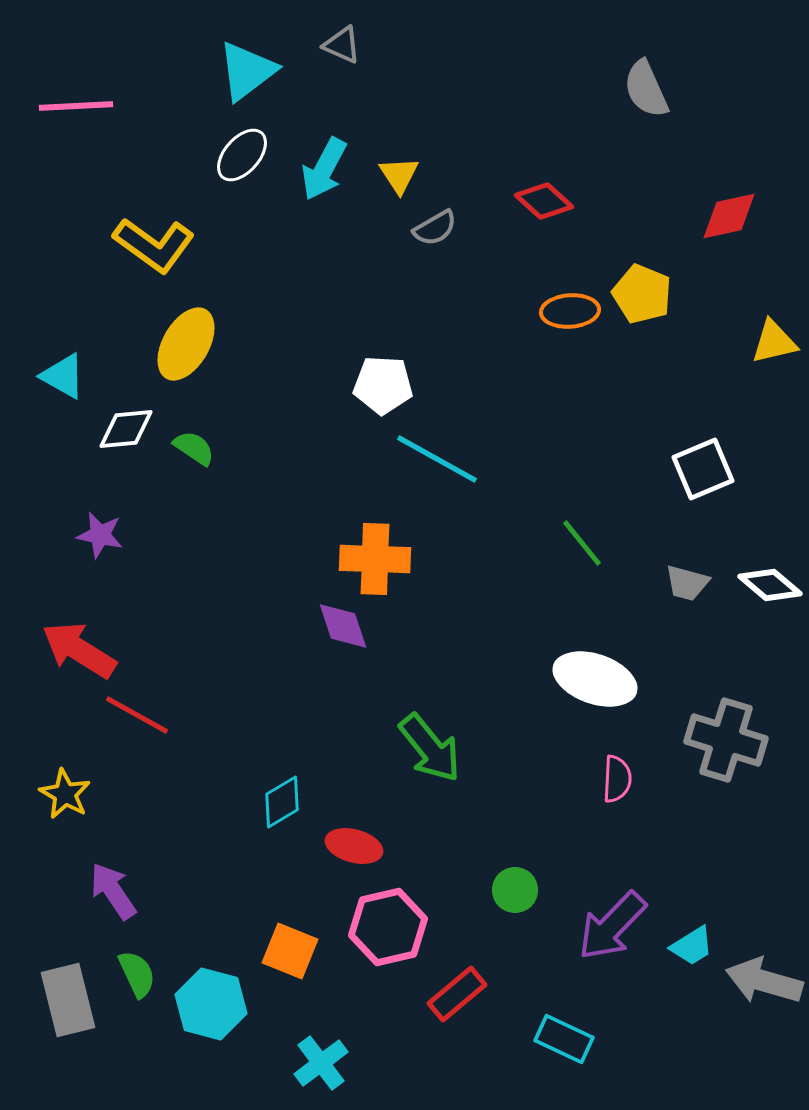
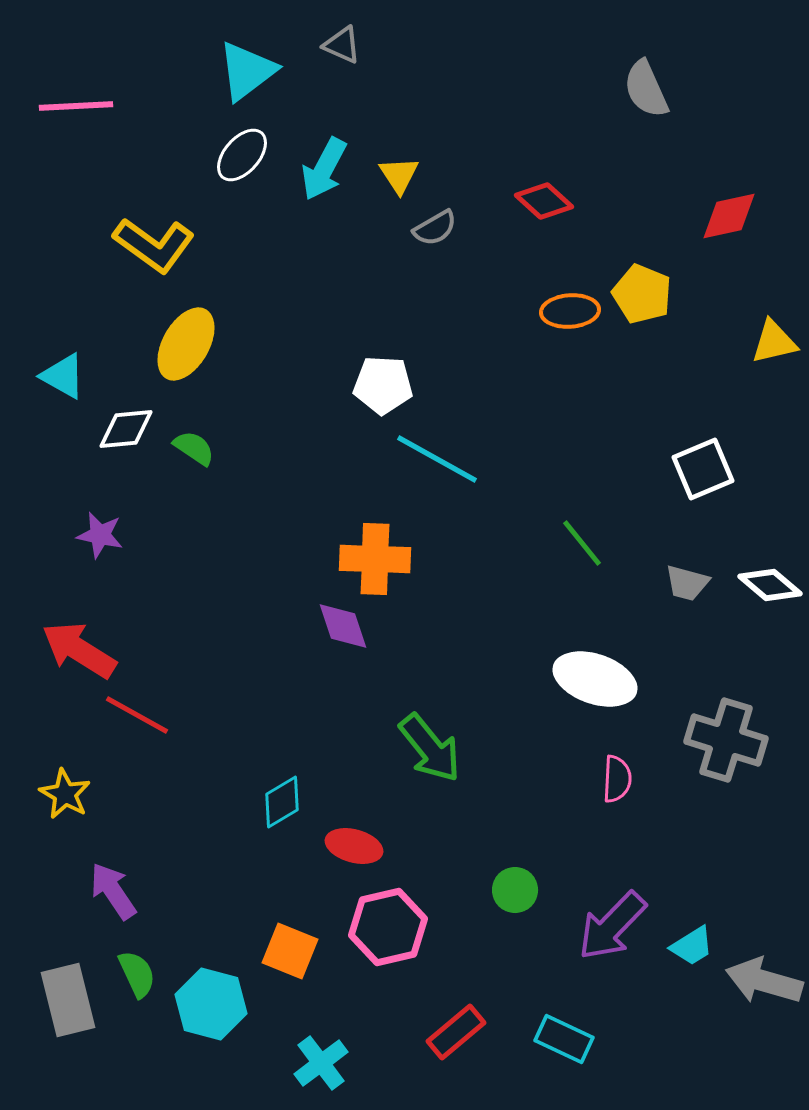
red rectangle at (457, 994): moved 1 px left, 38 px down
